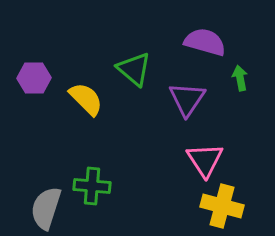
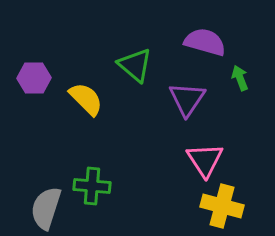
green triangle: moved 1 px right, 4 px up
green arrow: rotated 10 degrees counterclockwise
